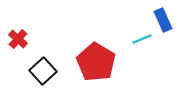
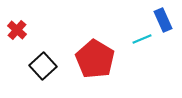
red cross: moved 1 px left, 9 px up
red pentagon: moved 1 px left, 3 px up
black square: moved 5 px up
